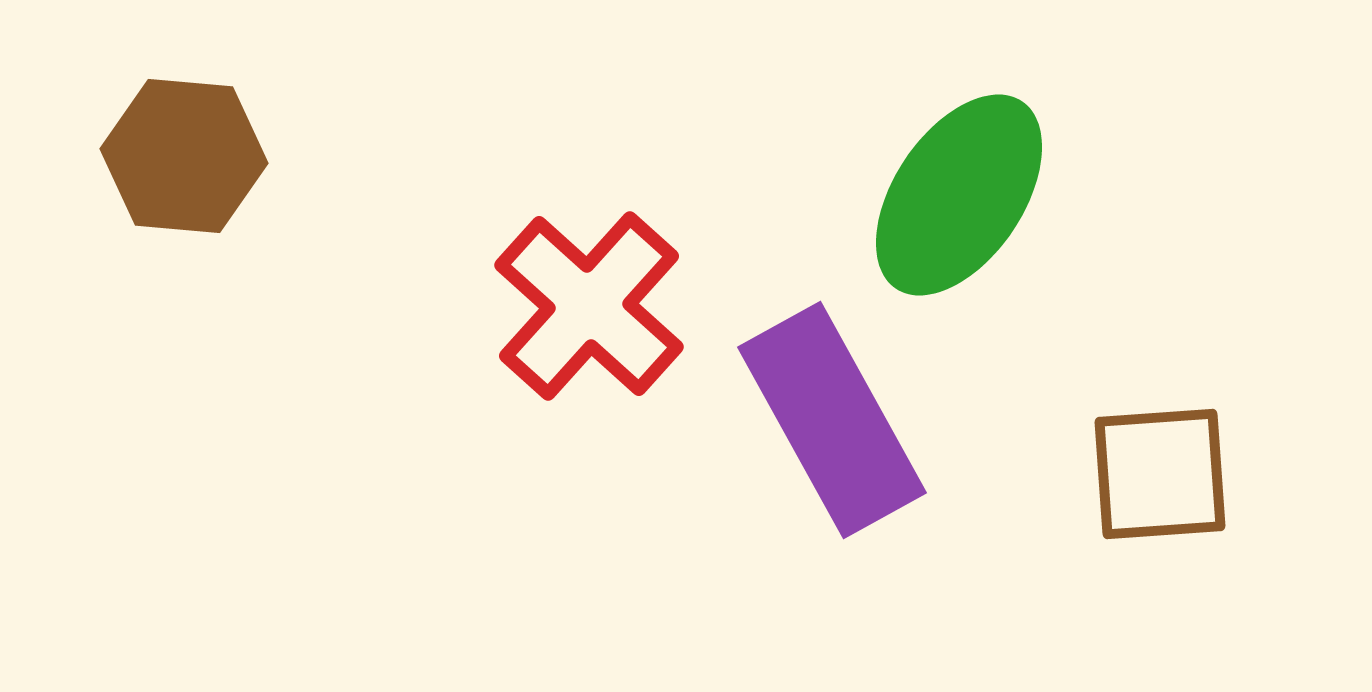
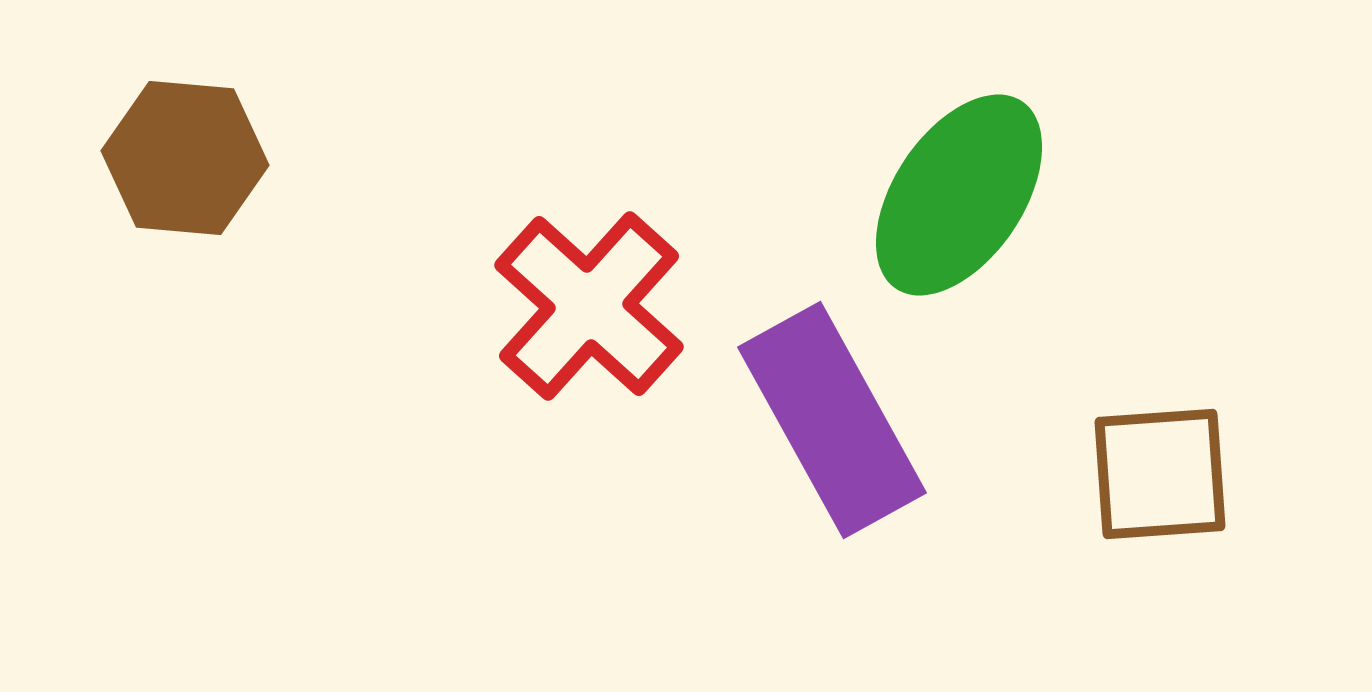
brown hexagon: moved 1 px right, 2 px down
